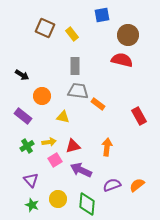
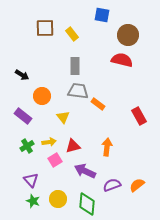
blue square: rotated 21 degrees clockwise
brown square: rotated 24 degrees counterclockwise
yellow triangle: rotated 40 degrees clockwise
purple arrow: moved 4 px right, 1 px down
green star: moved 1 px right, 4 px up
